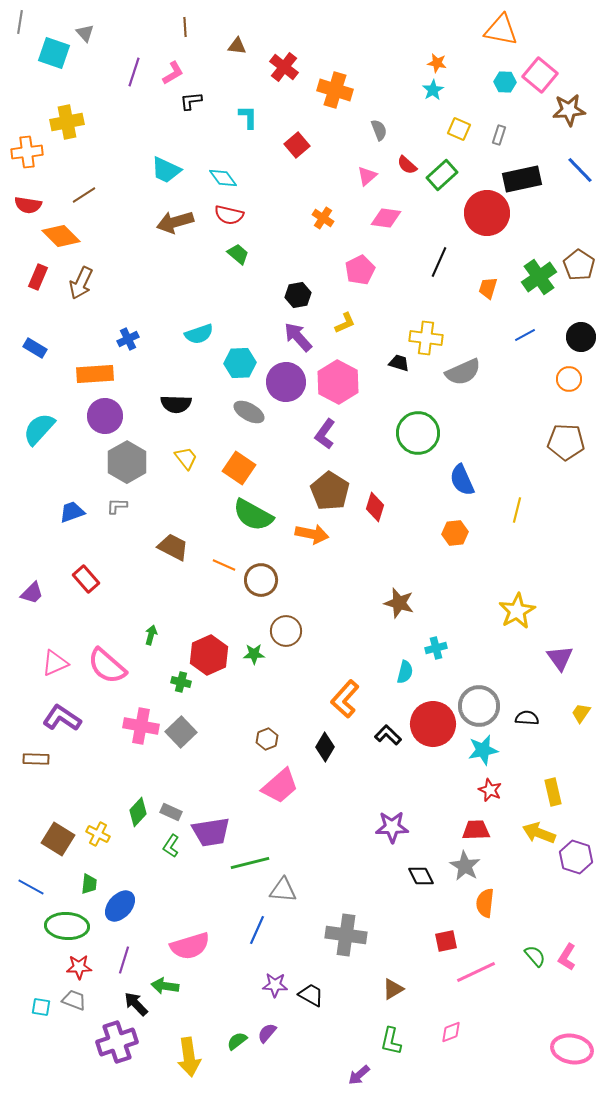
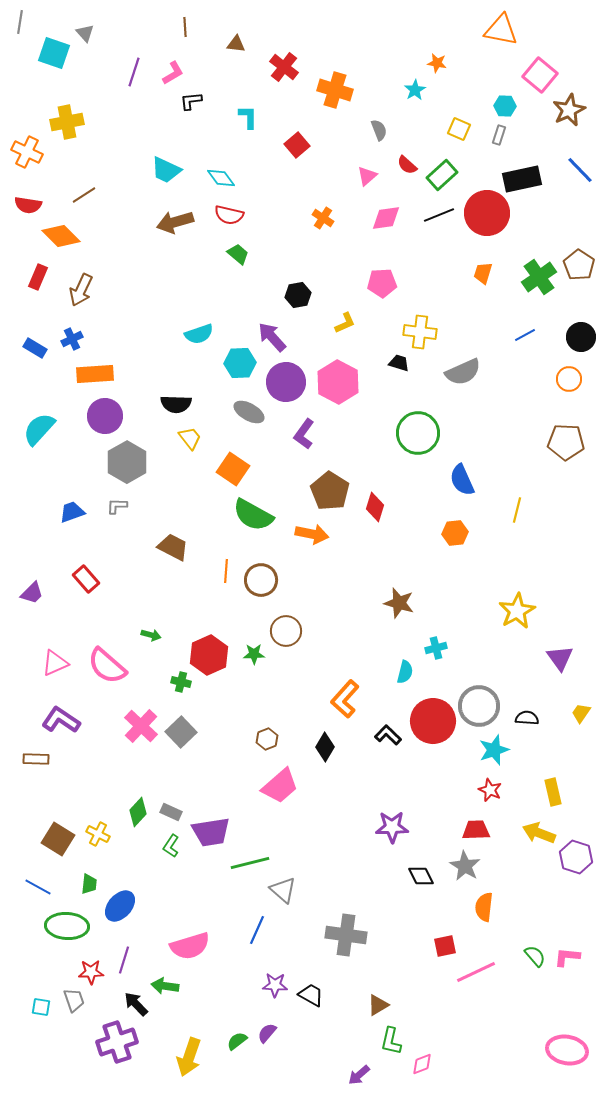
brown triangle at (237, 46): moved 1 px left, 2 px up
cyan hexagon at (505, 82): moved 24 px down
cyan star at (433, 90): moved 18 px left
brown star at (569, 110): rotated 20 degrees counterclockwise
orange cross at (27, 152): rotated 32 degrees clockwise
cyan diamond at (223, 178): moved 2 px left
pink diamond at (386, 218): rotated 16 degrees counterclockwise
black line at (439, 262): moved 47 px up; rotated 44 degrees clockwise
pink pentagon at (360, 270): moved 22 px right, 13 px down; rotated 24 degrees clockwise
brown arrow at (81, 283): moved 7 px down
orange trapezoid at (488, 288): moved 5 px left, 15 px up
purple arrow at (298, 337): moved 26 px left
yellow cross at (426, 338): moved 6 px left, 6 px up
blue cross at (128, 339): moved 56 px left
purple L-shape at (325, 434): moved 21 px left
yellow trapezoid at (186, 458): moved 4 px right, 20 px up
orange square at (239, 468): moved 6 px left, 1 px down
orange line at (224, 565): moved 2 px right, 6 px down; rotated 70 degrees clockwise
green arrow at (151, 635): rotated 90 degrees clockwise
purple L-shape at (62, 718): moved 1 px left, 2 px down
red circle at (433, 724): moved 3 px up
pink cross at (141, 726): rotated 32 degrees clockwise
cyan star at (483, 750): moved 11 px right; rotated 8 degrees counterclockwise
blue line at (31, 887): moved 7 px right
gray triangle at (283, 890): rotated 36 degrees clockwise
orange semicircle at (485, 903): moved 1 px left, 4 px down
red square at (446, 941): moved 1 px left, 5 px down
pink L-shape at (567, 957): rotated 64 degrees clockwise
red star at (79, 967): moved 12 px right, 5 px down
brown triangle at (393, 989): moved 15 px left, 16 px down
gray trapezoid at (74, 1000): rotated 50 degrees clockwise
pink diamond at (451, 1032): moved 29 px left, 32 px down
pink ellipse at (572, 1049): moved 5 px left, 1 px down
yellow arrow at (189, 1057): rotated 27 degrees clockwise
